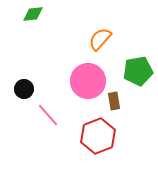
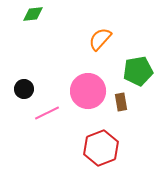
pink circle: moved 10 px down
brown rectangle: moved 7 px right, 1 px down
pink line: moved 1 px left, 2 px up; rotated 75 degrees counterclockwise
red hexagon: moved 3 px right, 12 px down
